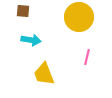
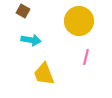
brown square: rotated 24 degrees clockwise
yellow circle: moved 4 px down
pink line: moved 1 px left
